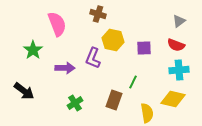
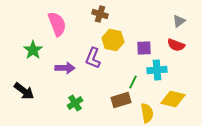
brown cross: moved 2 px right
cyan cross: moved 22 px left
brown rectangle: moved 7 px right; rotated 54 degrees clockwise
